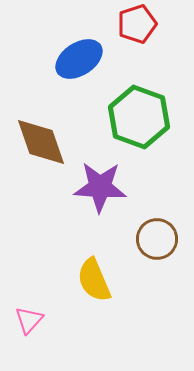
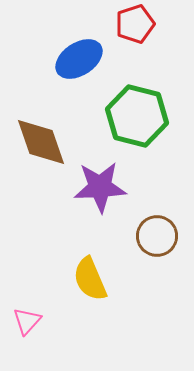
red pentagon: moved 2 px left
green hexagon: moved 2 px left, 1 px up; rotated 6 degrees counterclockwise
purple star: rotated 6 degrees counterclockwise
brown circle: moved 3 px up
yellow semicircle: moved 4 px left, 1 px up
pink triangle: moved 2 px left, 1 px down
